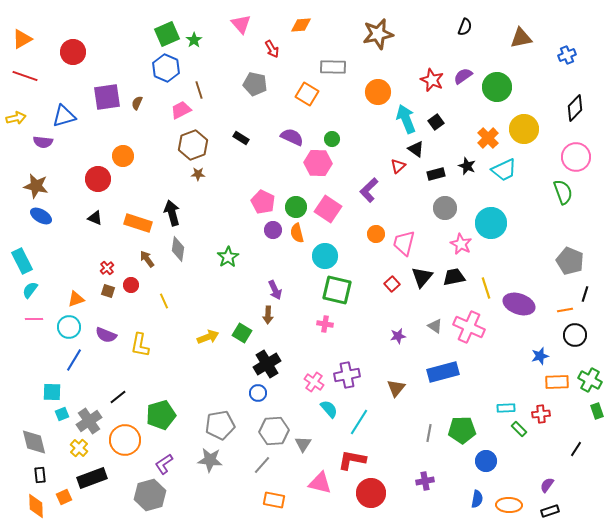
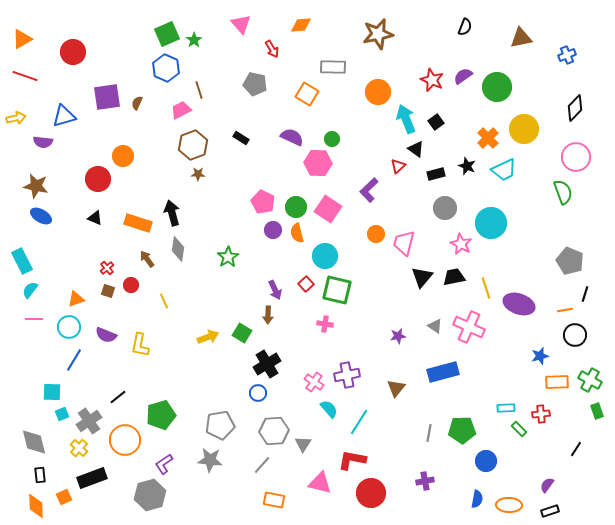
red square at (392, 284): moved 86 px left
